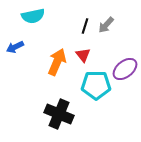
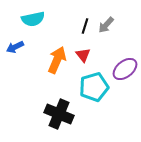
cyan semicircle: moved 3 px down
orange arrow: moved 2 px up
cyan pentagon: moved 2 px left, 2 px down; rotated 16 degrees counterclockwise
